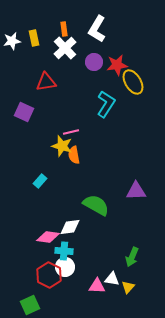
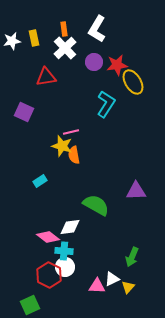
red triangle: moved 5 px up
cyan rectangle: rotated 16 degrees clockwise
pink diamond: rotated 30 degrees clockwise
white triangle: rotated 35 degrees counterclockwise
